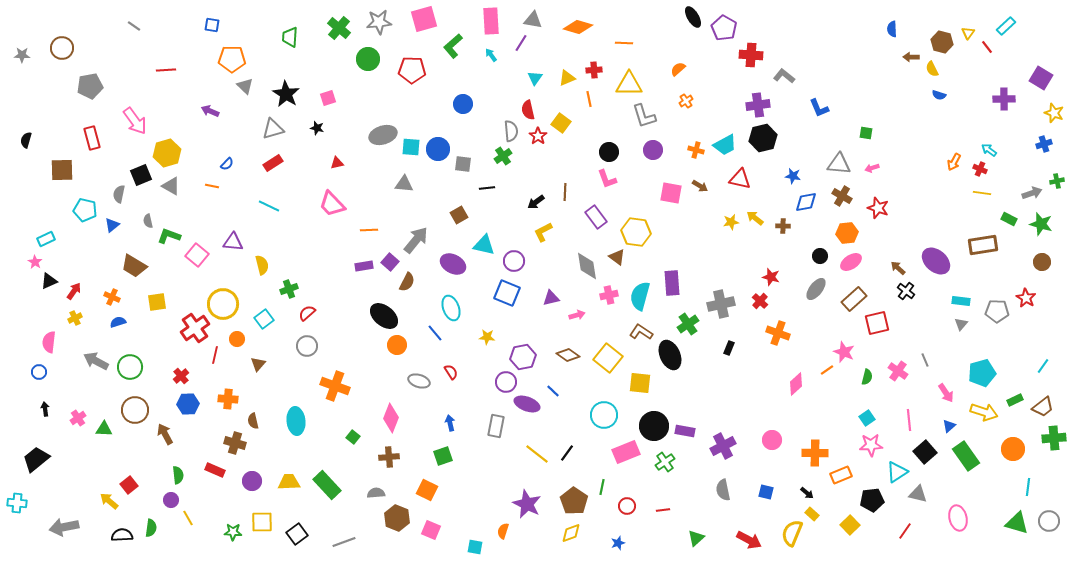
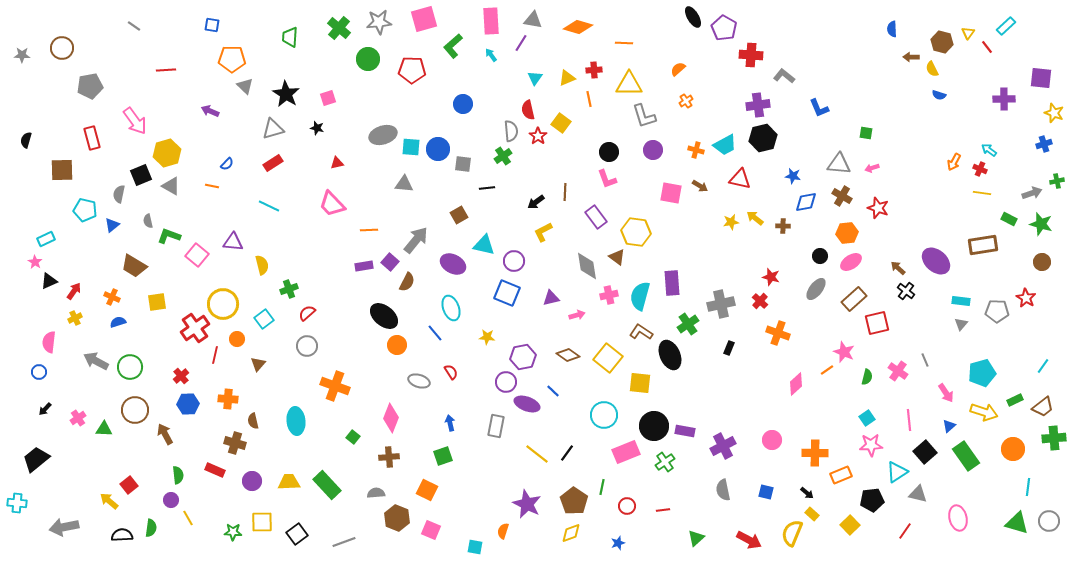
purple square at (1041, 78): rotated 25 degrees counterclockwise
black arrow at (45, 409): rotated 128 degrees counterclockwise
